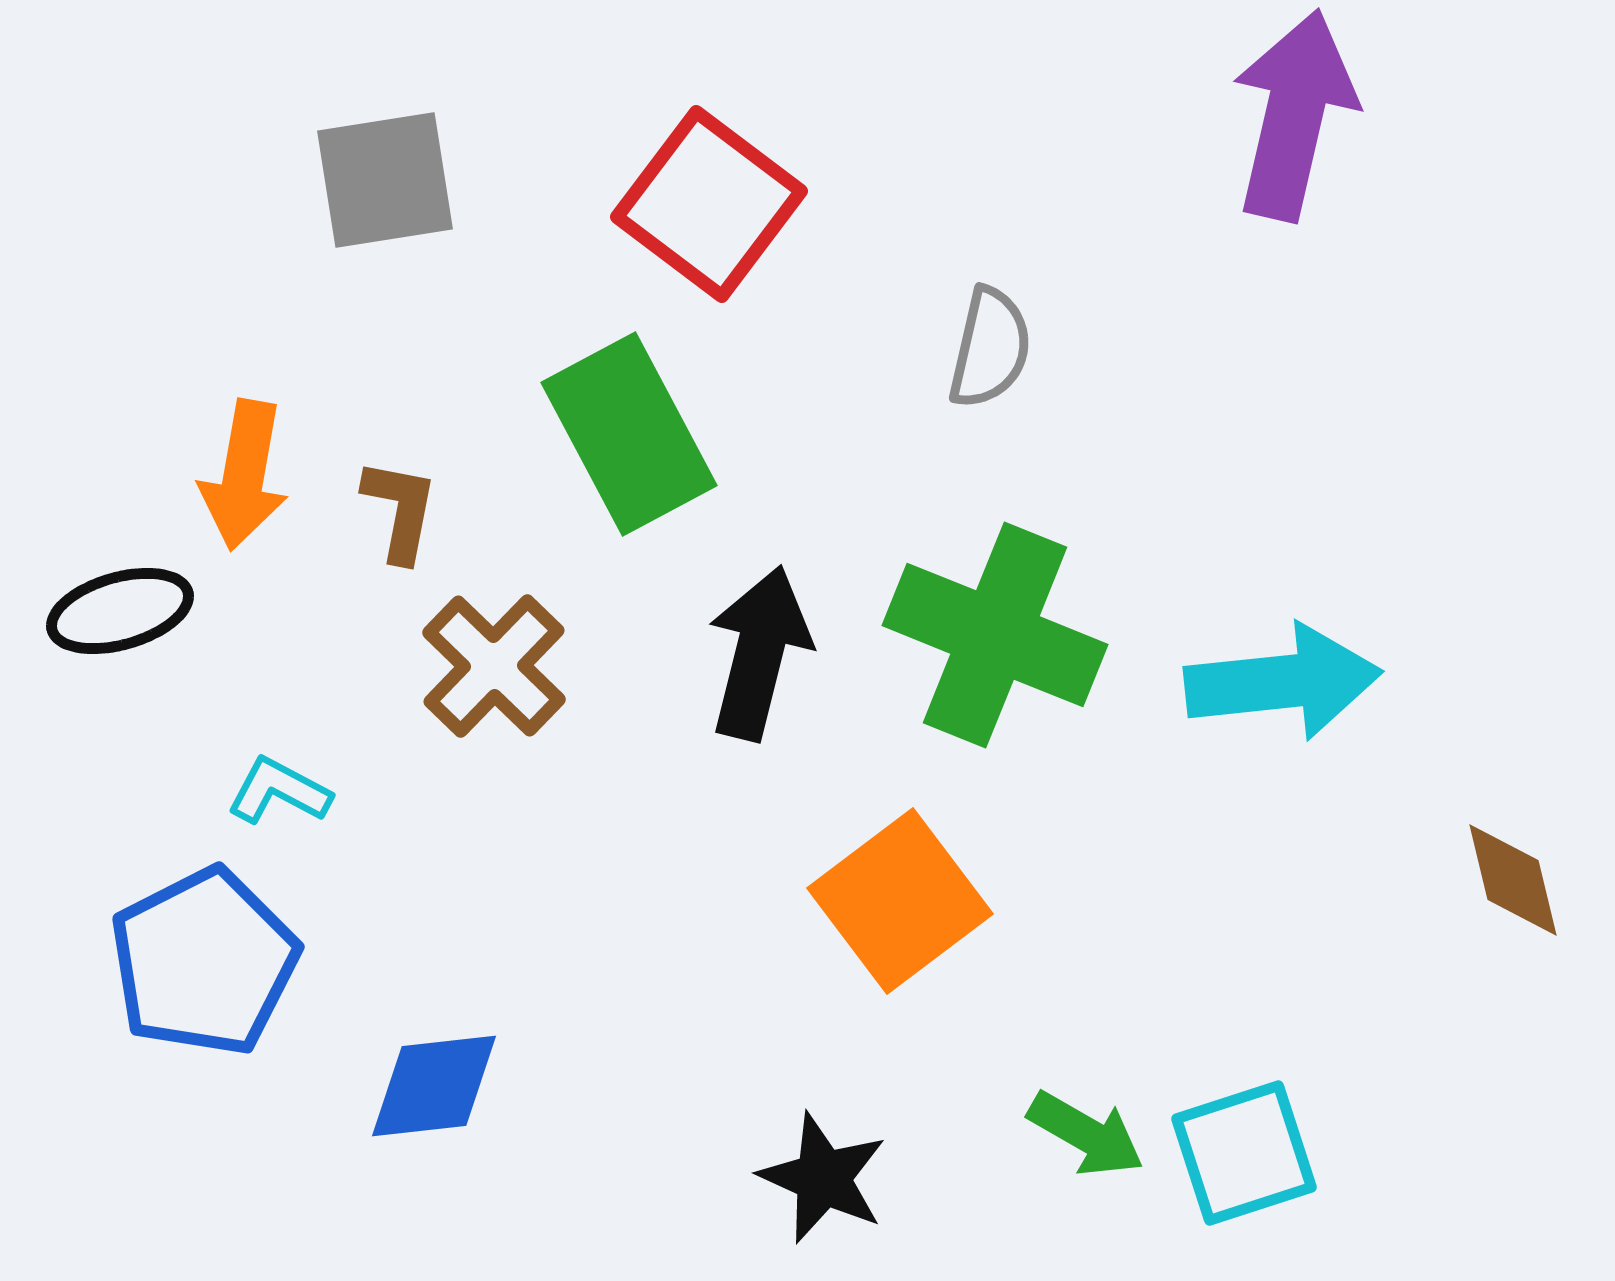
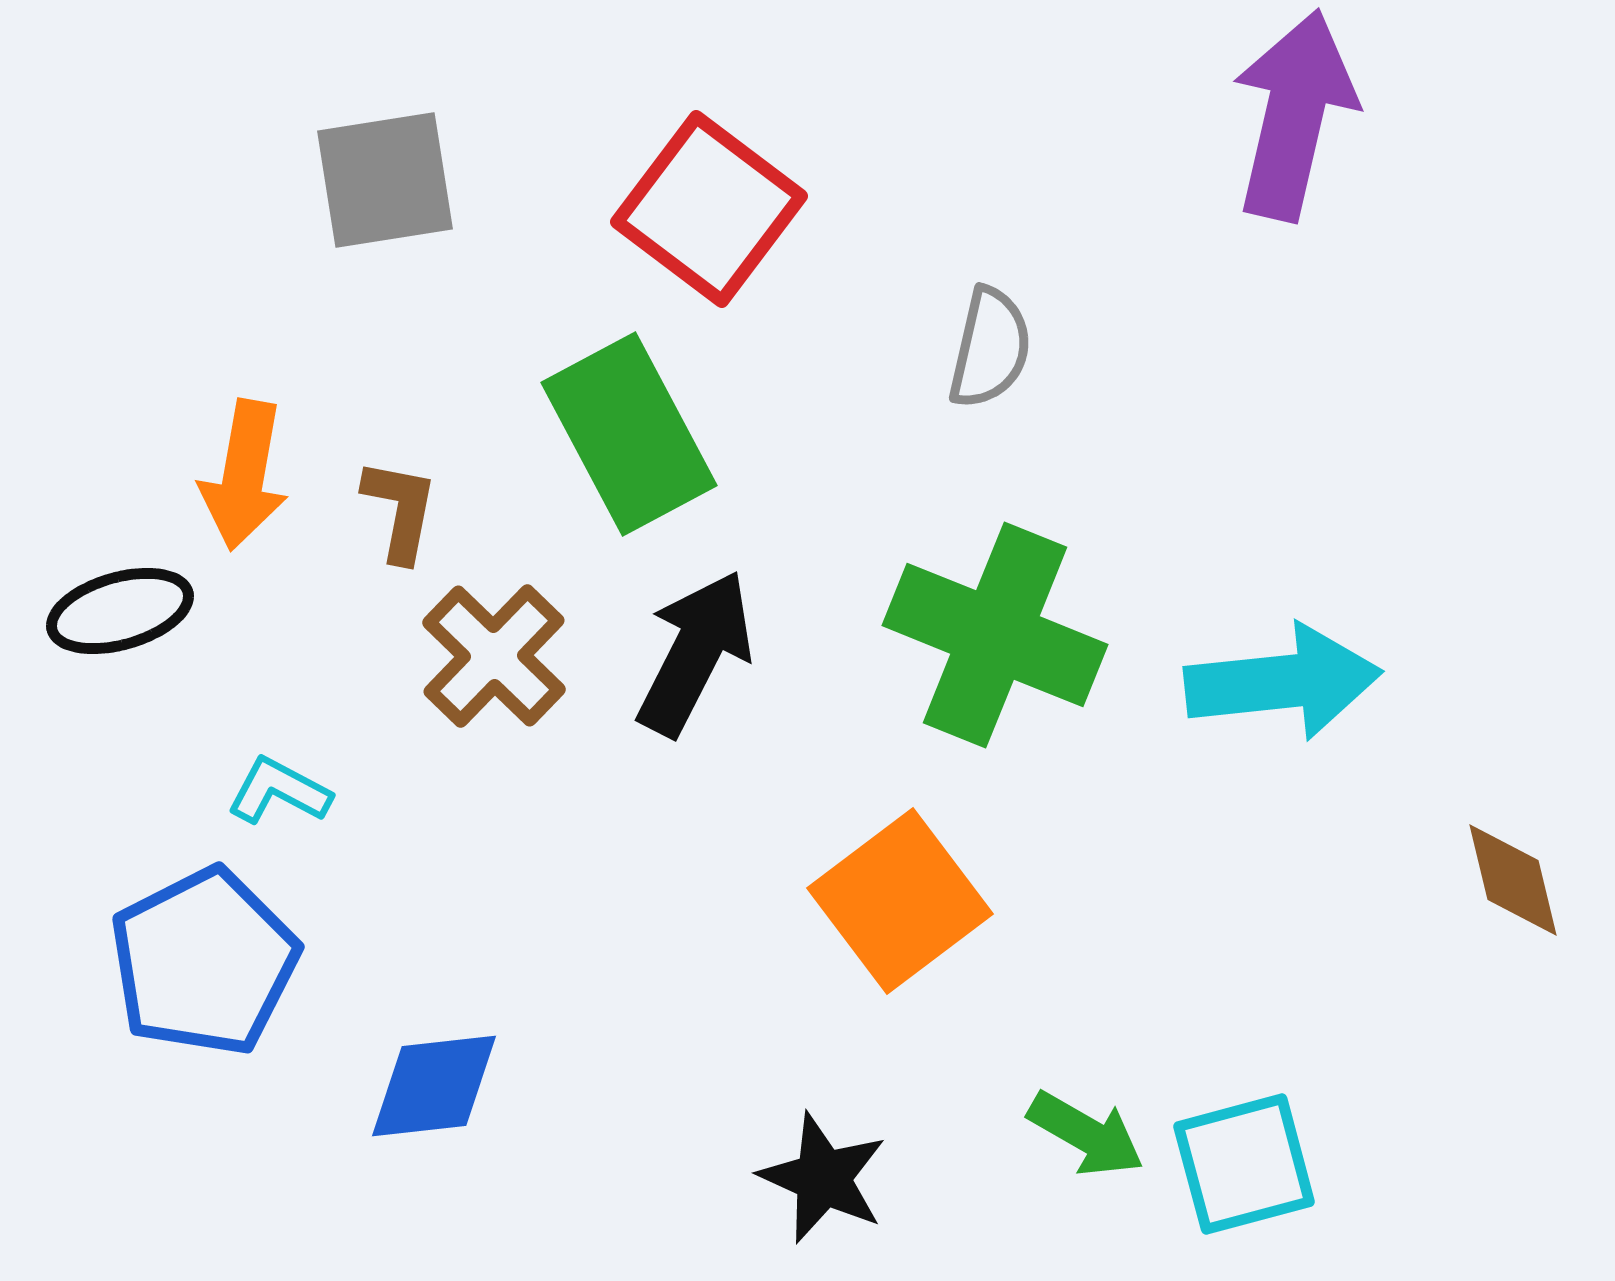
red square: moved 5 px down
black arrow: moved 64 px left; rotated 13 degrees clockwise
brown cross: moved 10 px up
cyan square: moved 11 px down; rotated 3 degrees clockwise
